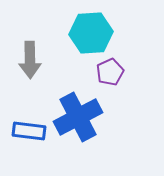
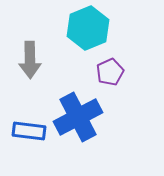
cyan hexagon: moved 3 px left, 5 px up; rotated 18 degrees counterclockwise
